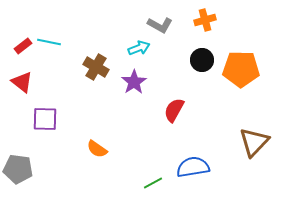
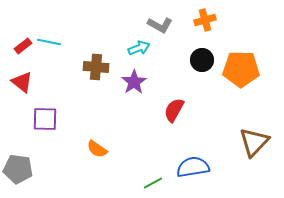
brown cross: rotated 25 degrees counterclockwise
